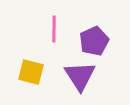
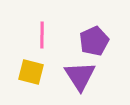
pink line: moved 12 px left, 6 px down
